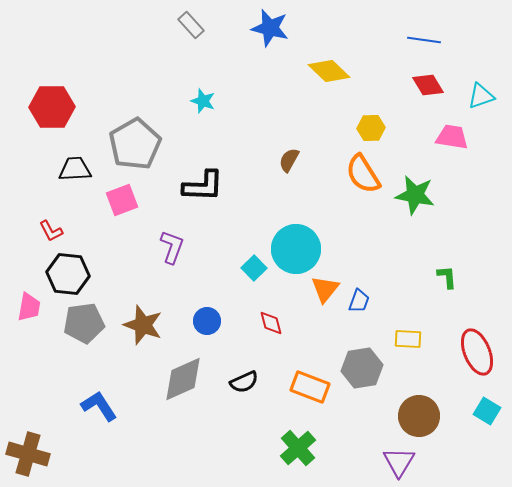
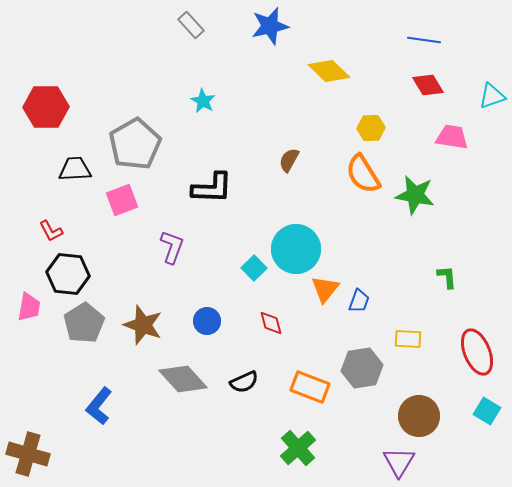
blue star at (270, 28): moved 2 px up; rotated 27 degrees counterclockwise
cyan triangle at (481, 96): moved 11 px right
cyan star at (203, 101): rotated 10 degrees clockwise
red hexagon at (52, 107): moved 6 px left
black L-shape at (203, 186): moved 9 px right, 2 px down
gray pentagon at (84, 323): rotated 24 degrees counterclockwise
gray diamond at (183, 379): rotated 72 degrees clockwise
blue L-shape at (99, 406): rotated 108 degrees counterclockwise
